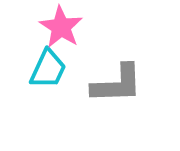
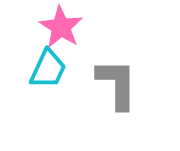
gray L-shape: rotated 88 degrees counterclockwise
